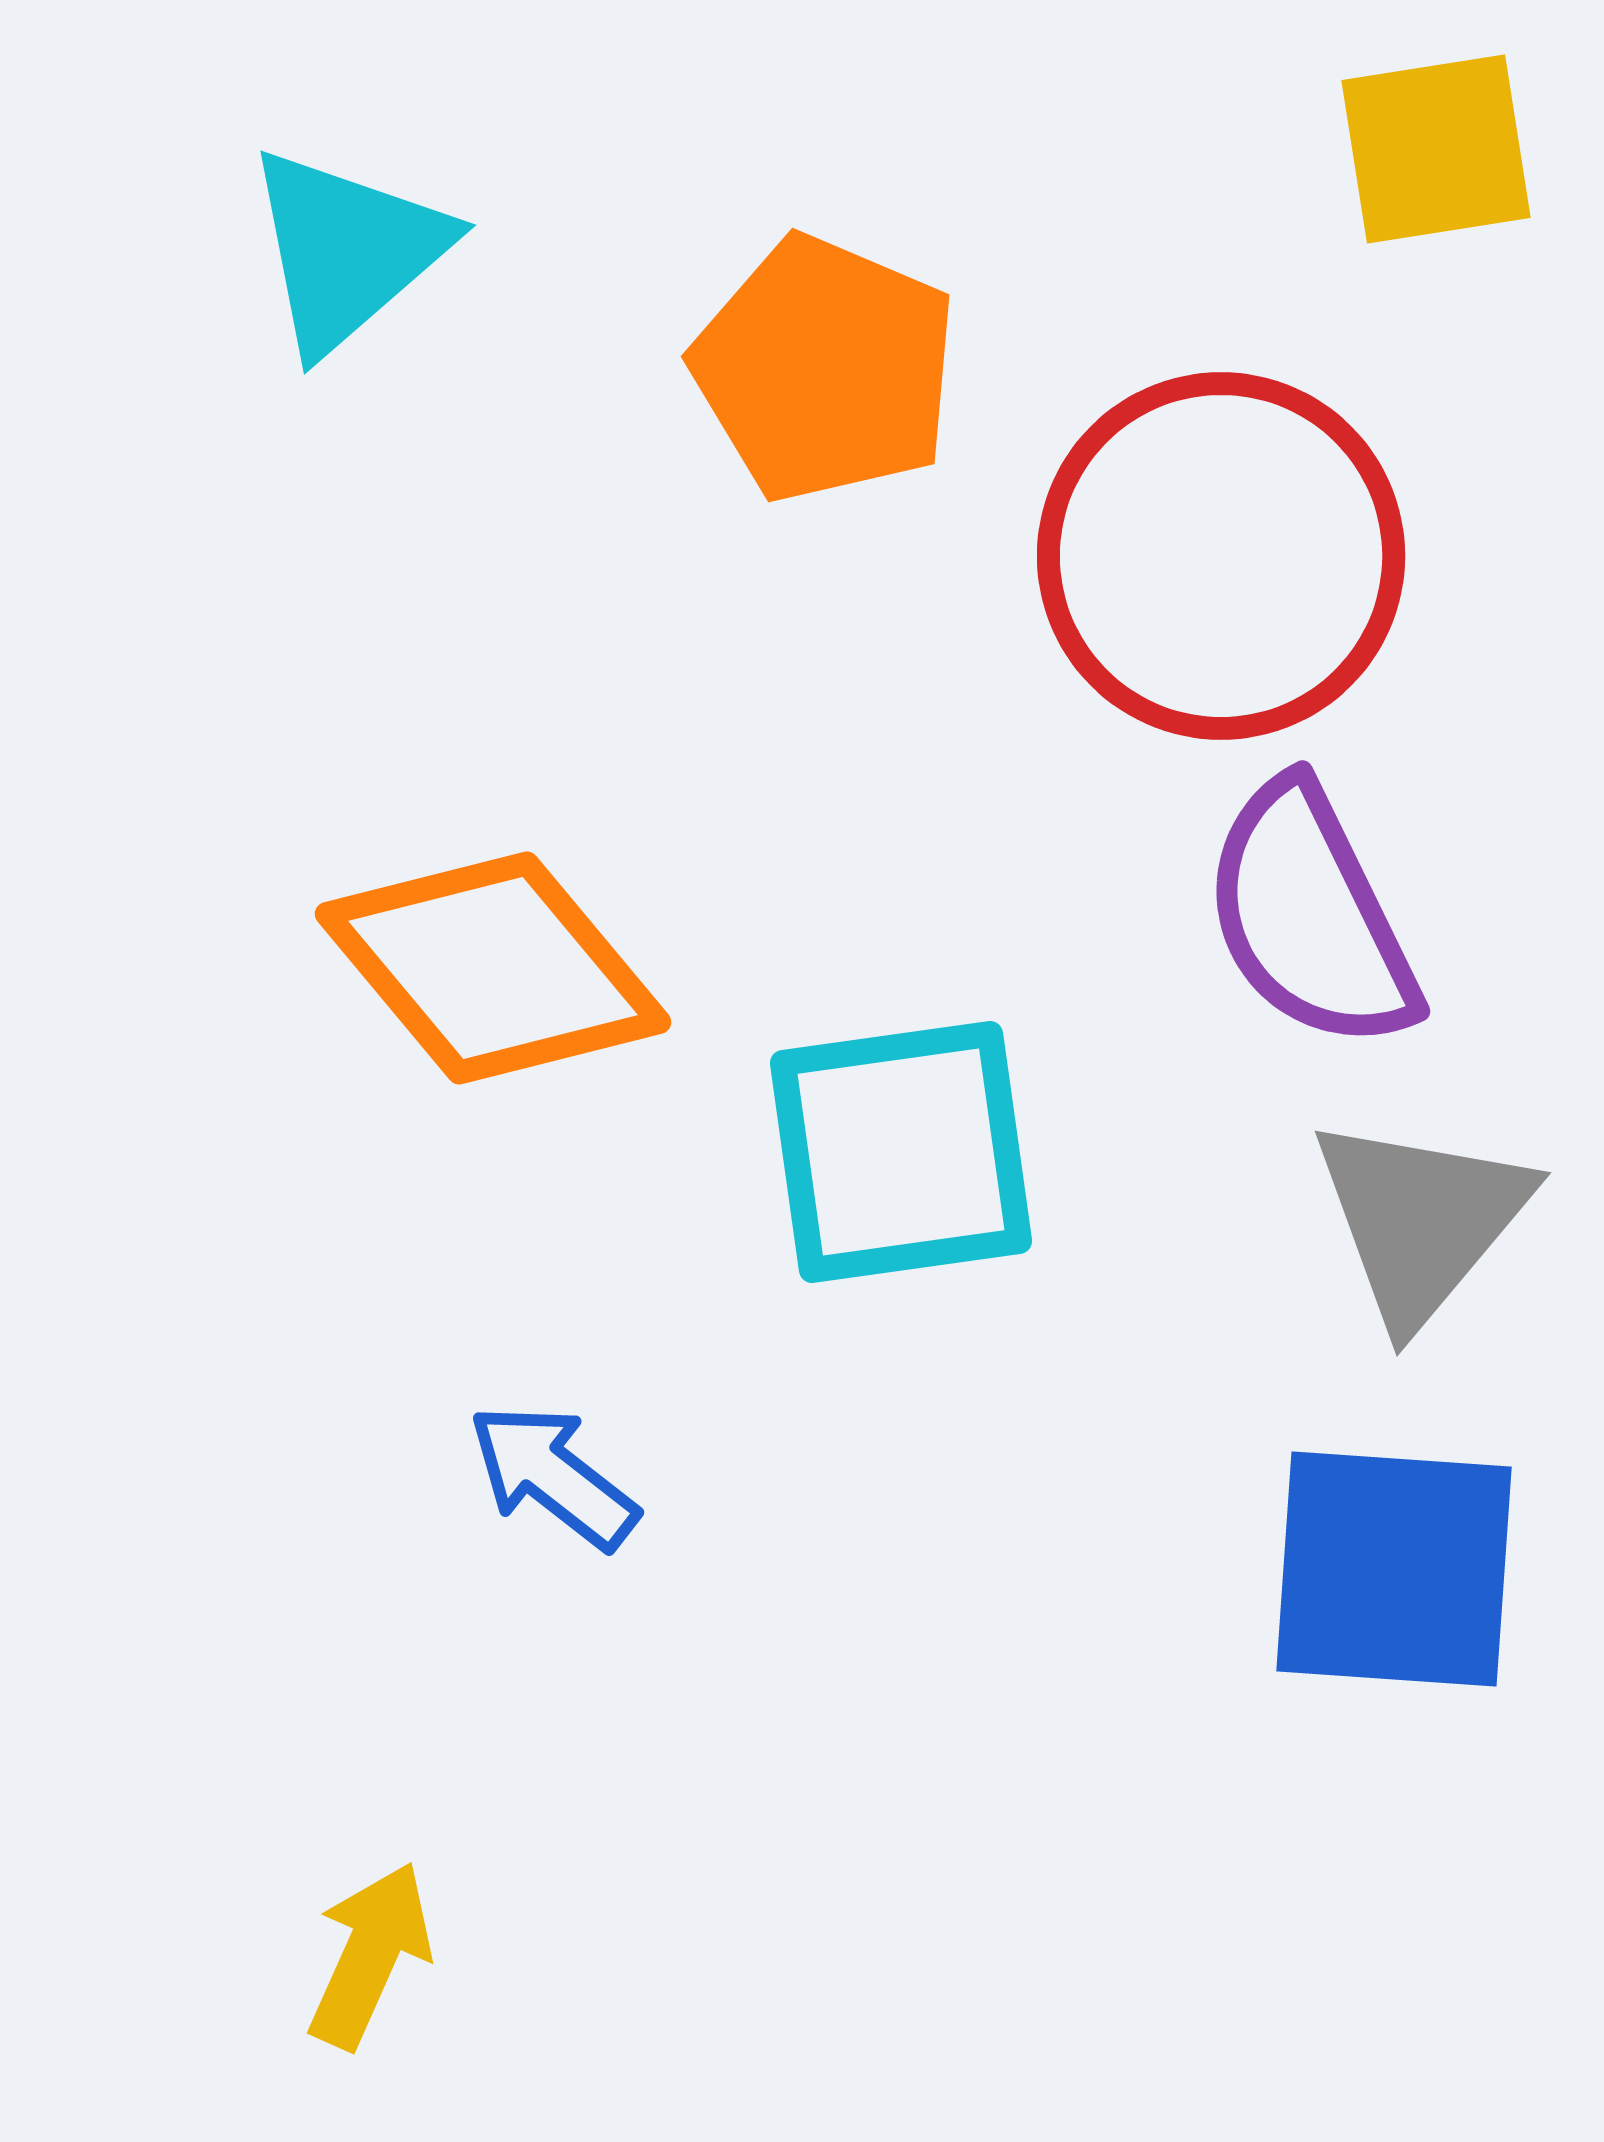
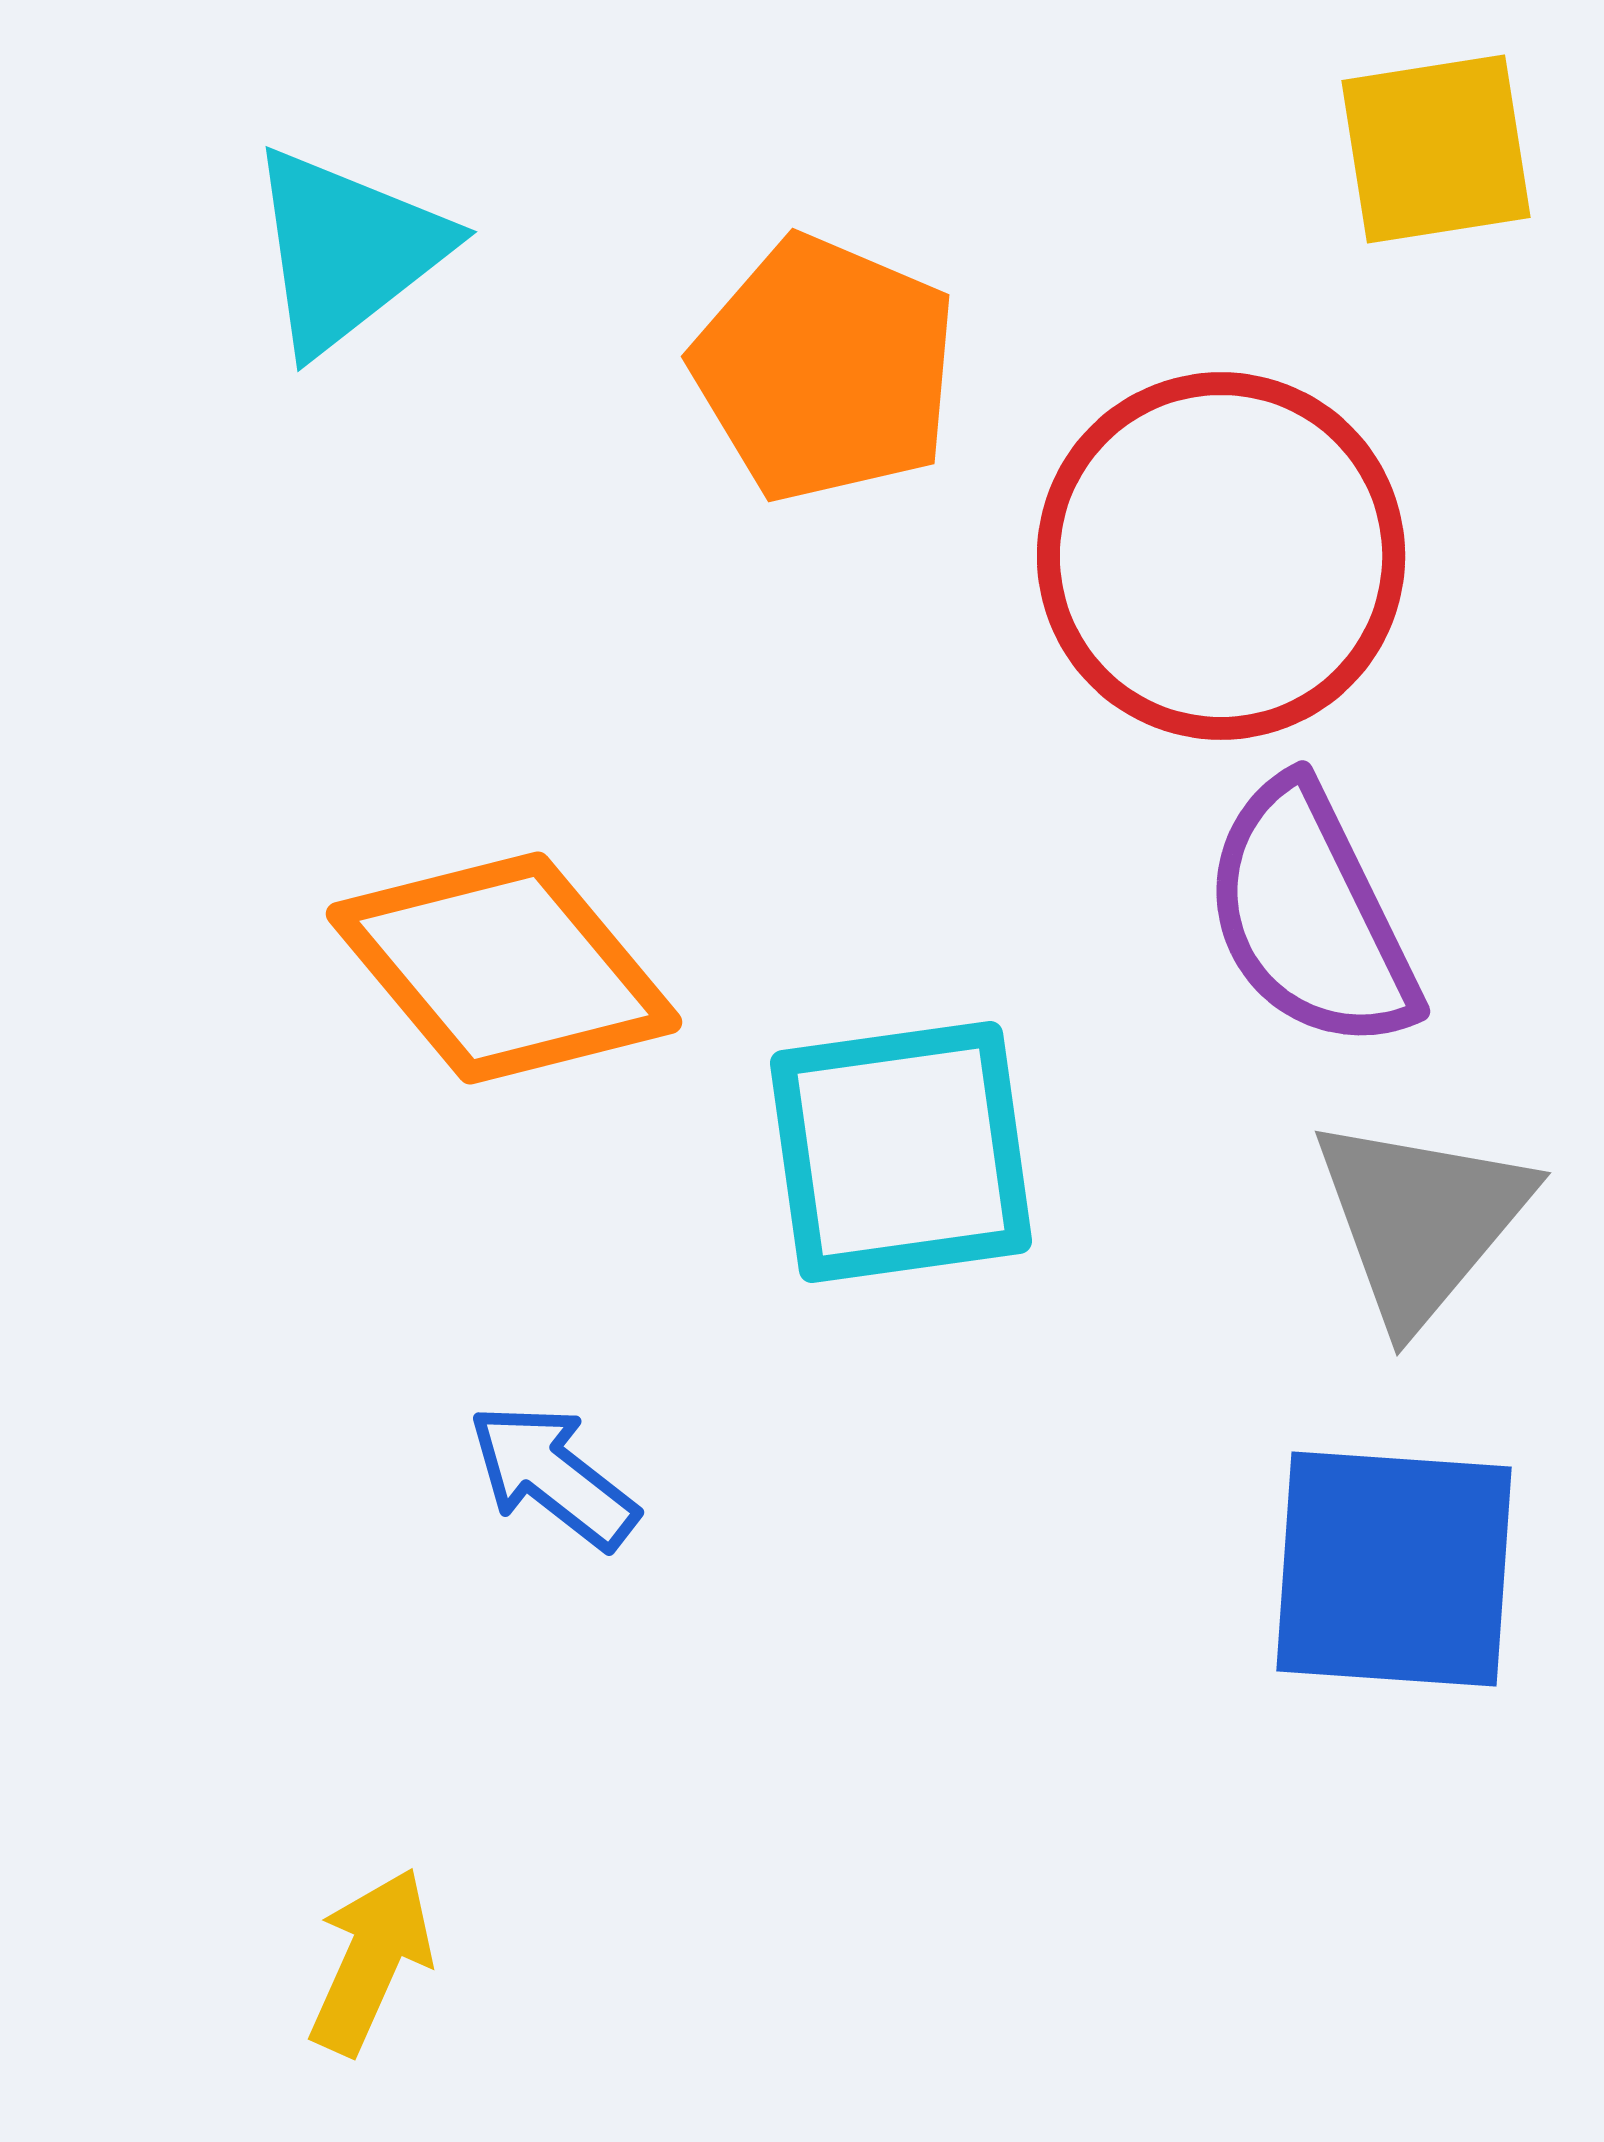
cyan triangle: rotated 3 degrees clockwise
orange diamond: moved 11 px right
yellow arrow: moved 1 px right, 6 px down
